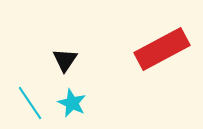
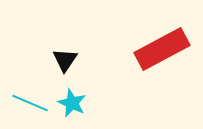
cyan line: rotated 33 degrees counterclockwise
